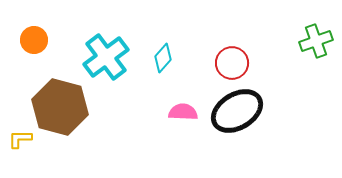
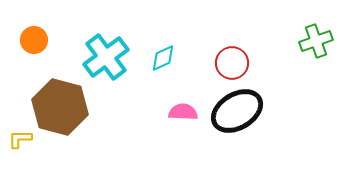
cyan diamond: rotated 24 degrees clockwise
